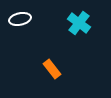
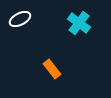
white ellipse: rotated 15 degrees counterclockwise
